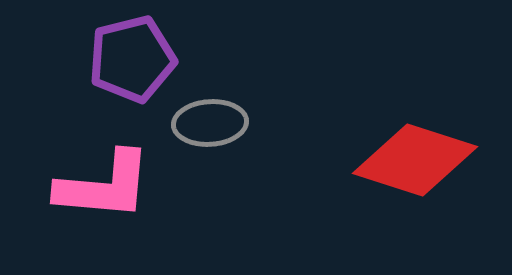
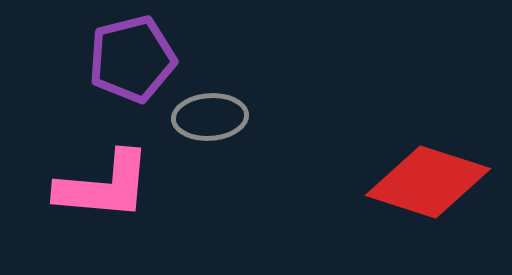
gray ellipse: moved 6 px up
red diamond: moved 13 px right, 22 px down
